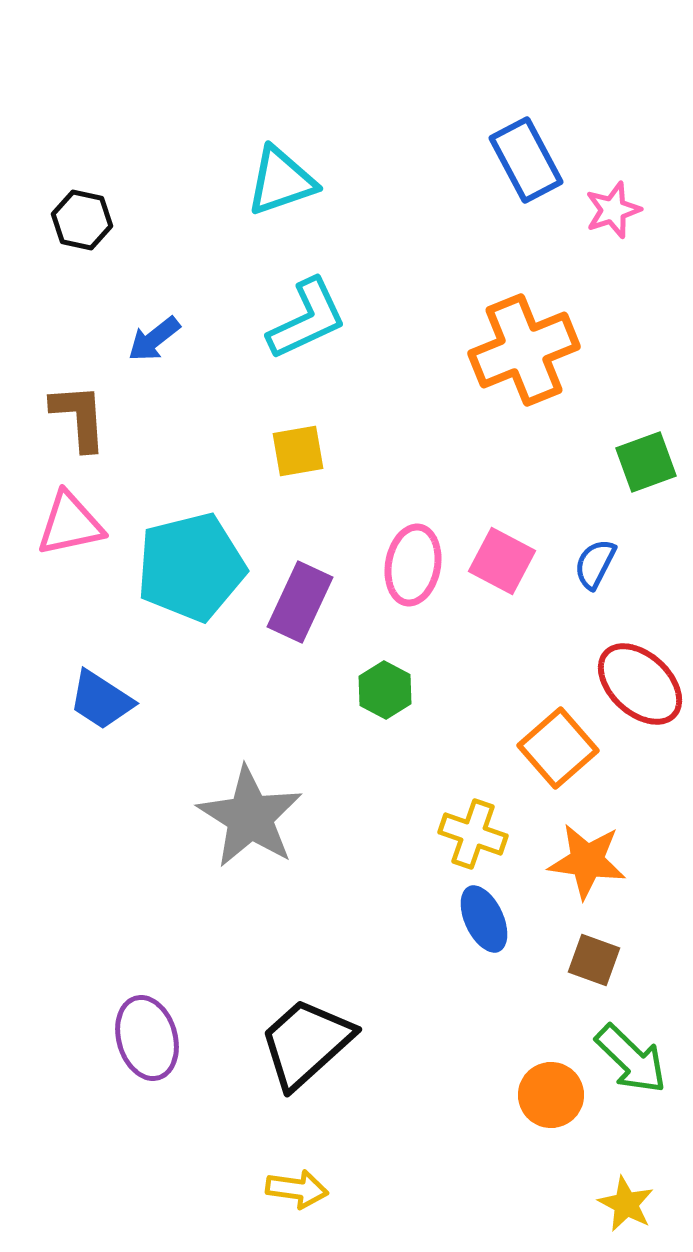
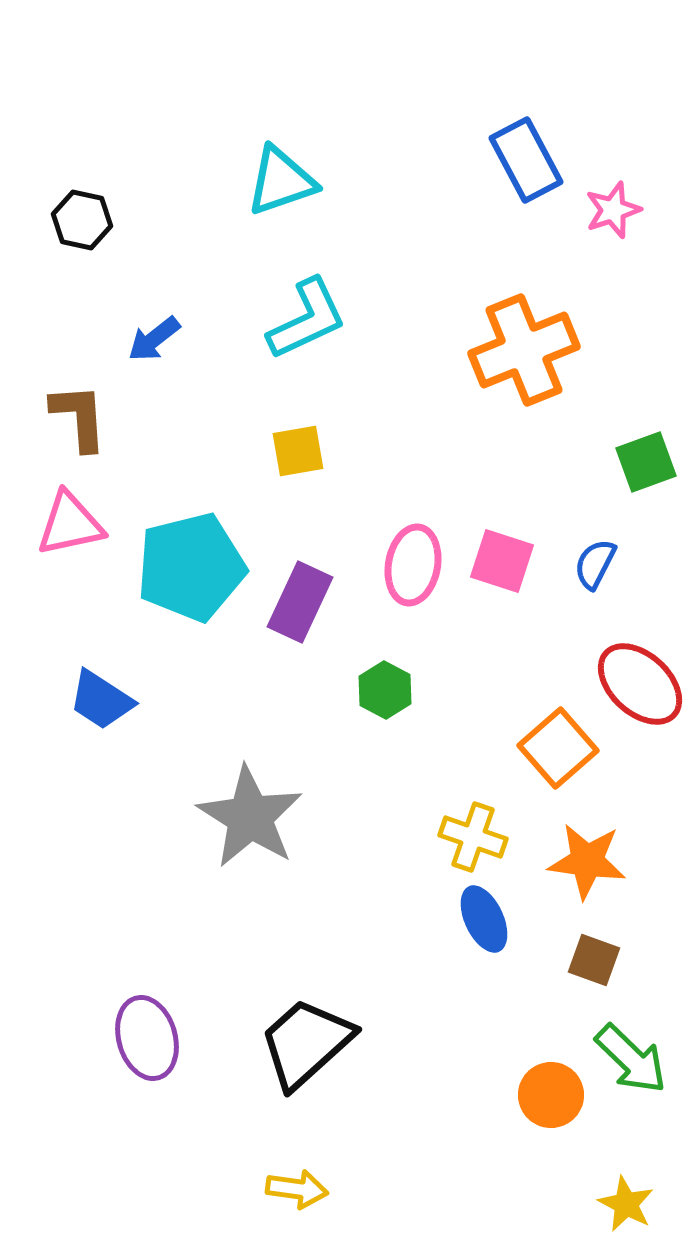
pink square: rotated 10 degrees counterclockwise
yellow cross: moved 3 px down
